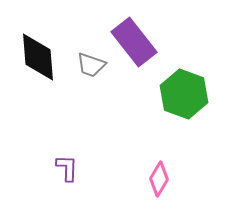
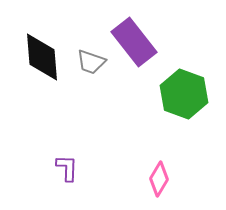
black diamond: moved 4 px right
gray trapezoid: moved 3 px up
